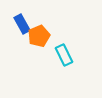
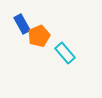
cyan rectangle: moved 1 px right, 2 px up; rotated 15 degrees counterclockwise
